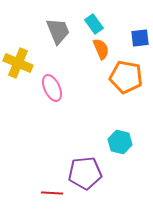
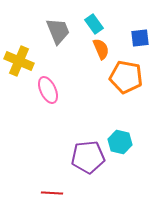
yellow cross: moved 1 px right, 2 px up
pink ellipse: moved 4 px left, 2 px down
purple pentagon: moved 3 px right, 16 px up
